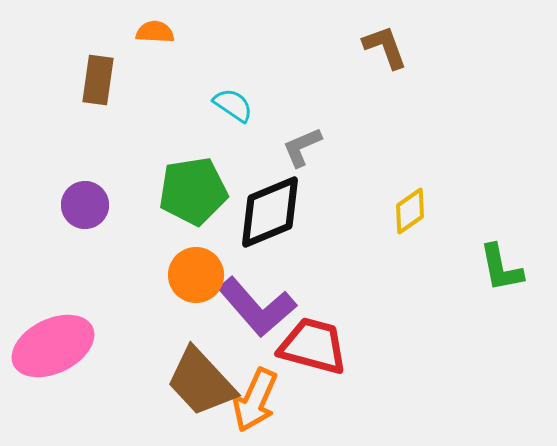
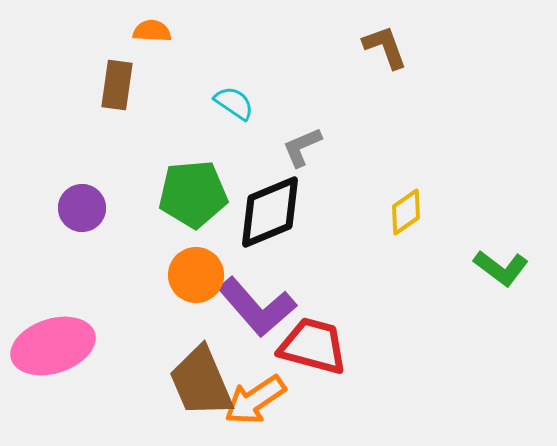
orange semicircle: moved 3 px left, 1 px up
brown rectangle: moved 19 px right, 5 px down
cyan semicircle: moved 1 px right, 2 px up
green pentagon: moved 3 px down; rotated 4 degrees clockwise
purple circle: moved 3 px left, 3 px down
yellow diamond: moved 4 px left, 1 px down
green L-shape: rotated 42 degrees counterclockwise
pink ellipse: rotated 8 degrees clockwise
brown trapezoid: rotated 20 degrees clockwise
orange arrow: rotated 32 degrees clockwise
